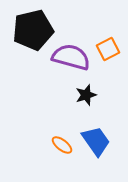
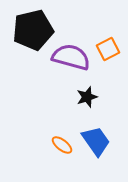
black star: moved 1 px right, 2 px down
